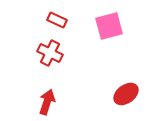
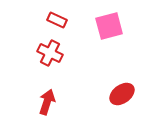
red ellipse: moved 4 px left
